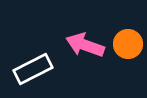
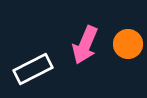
pink arrow: rotated 87 degrees counterclockwise
